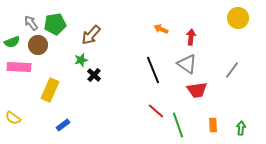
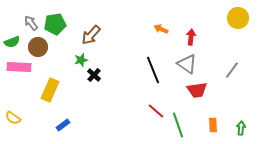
brown circle: moved 2 px down
